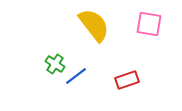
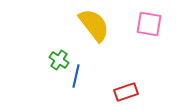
green cross: moved 4 px right, 4 px up
blue line: rotated 40 degrees counterclockwise
red rectangle: moved 1 px left, 12 px down
